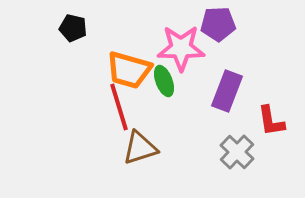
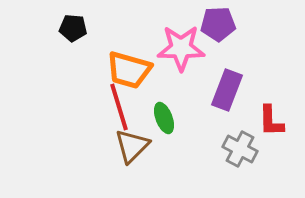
black pentagon: rotated 8 degrees counterclockwise
green ellipse: moved 37 px down
purple rectangle: moved 1 px up
red L-shape: rotated 8 degrees clockwise
brown triangle: moved 8 px left, 2 px up; rotated 27 degrees counterclockwise
gray cross: moved 3 px right, 3 px up; rotated 16 degrees counterclockwise
